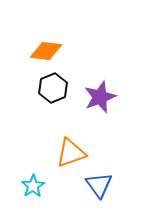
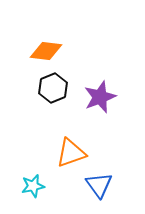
cyan star: rotated 20 degrees clockwise
